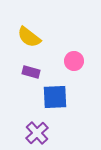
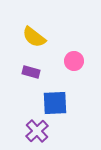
yellow semicircle: moved 5 px right
blue square: moved 6 px down
purple cross: moved 2 px up
